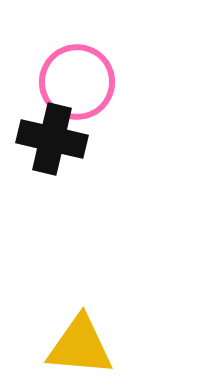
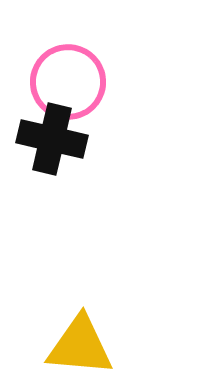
pink circle: moved 9 px left
